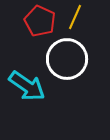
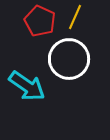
white circle: moved 2 px right
